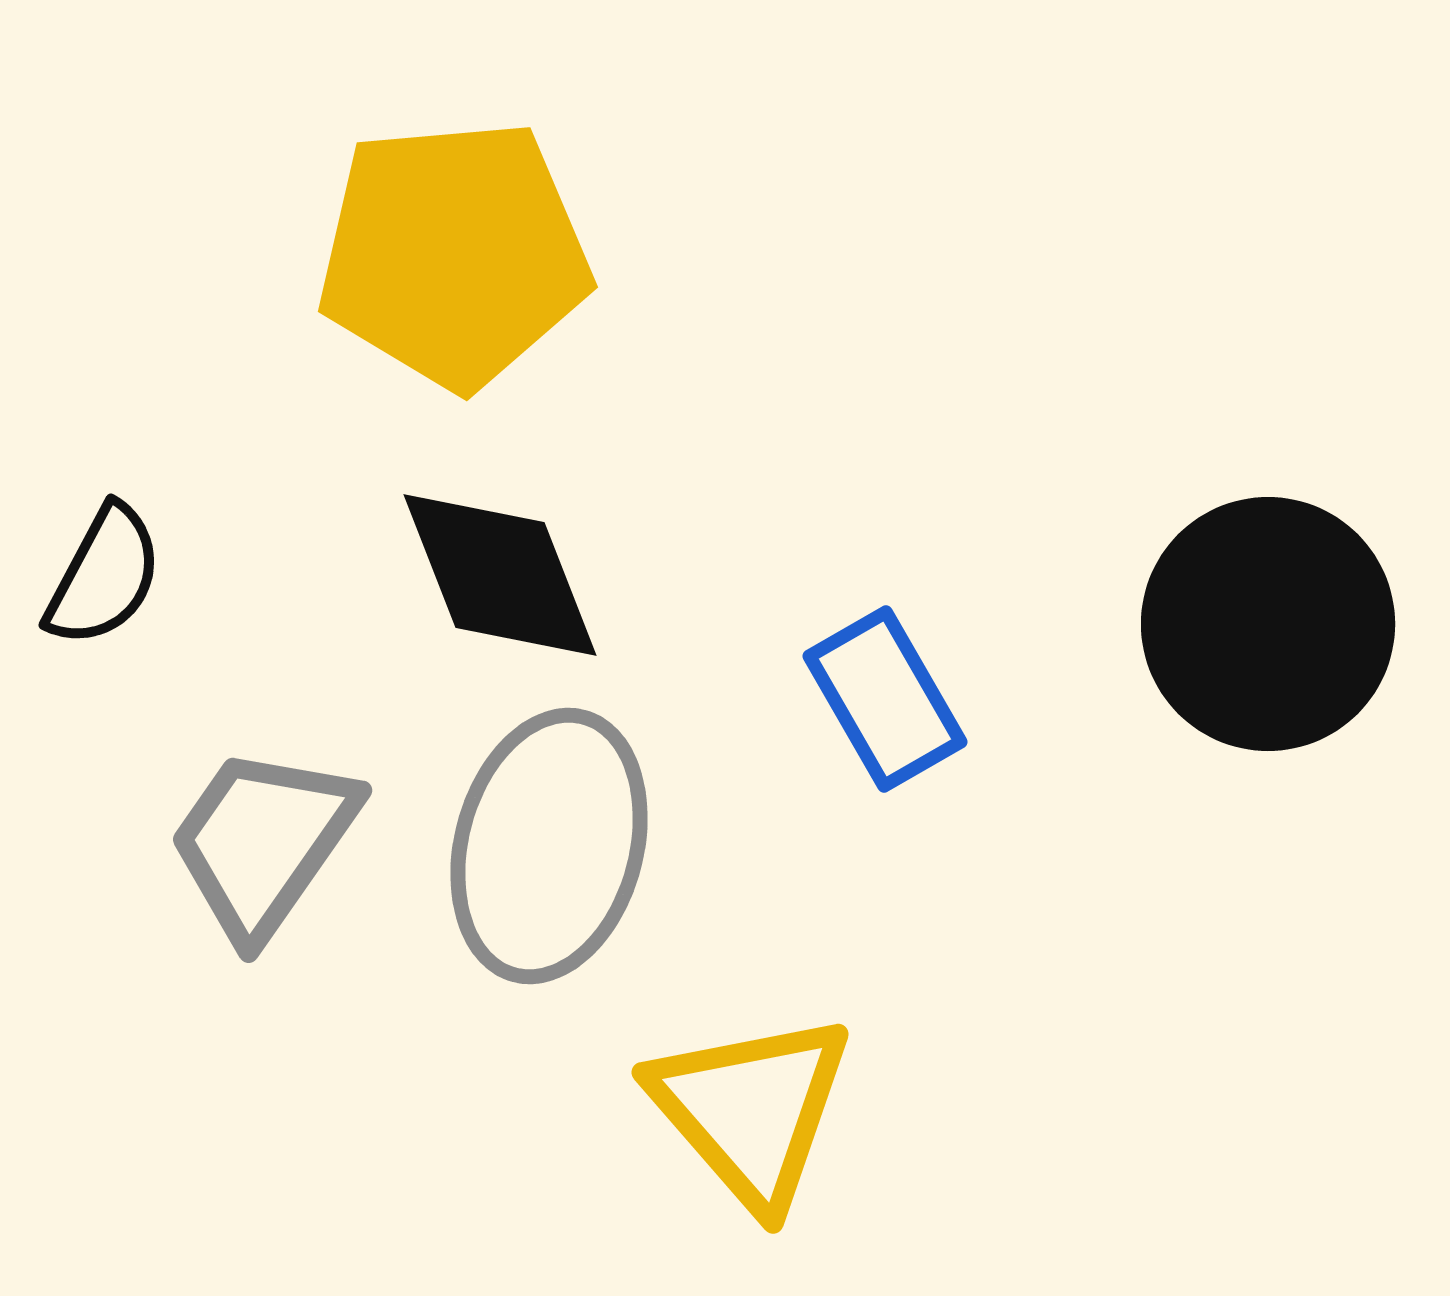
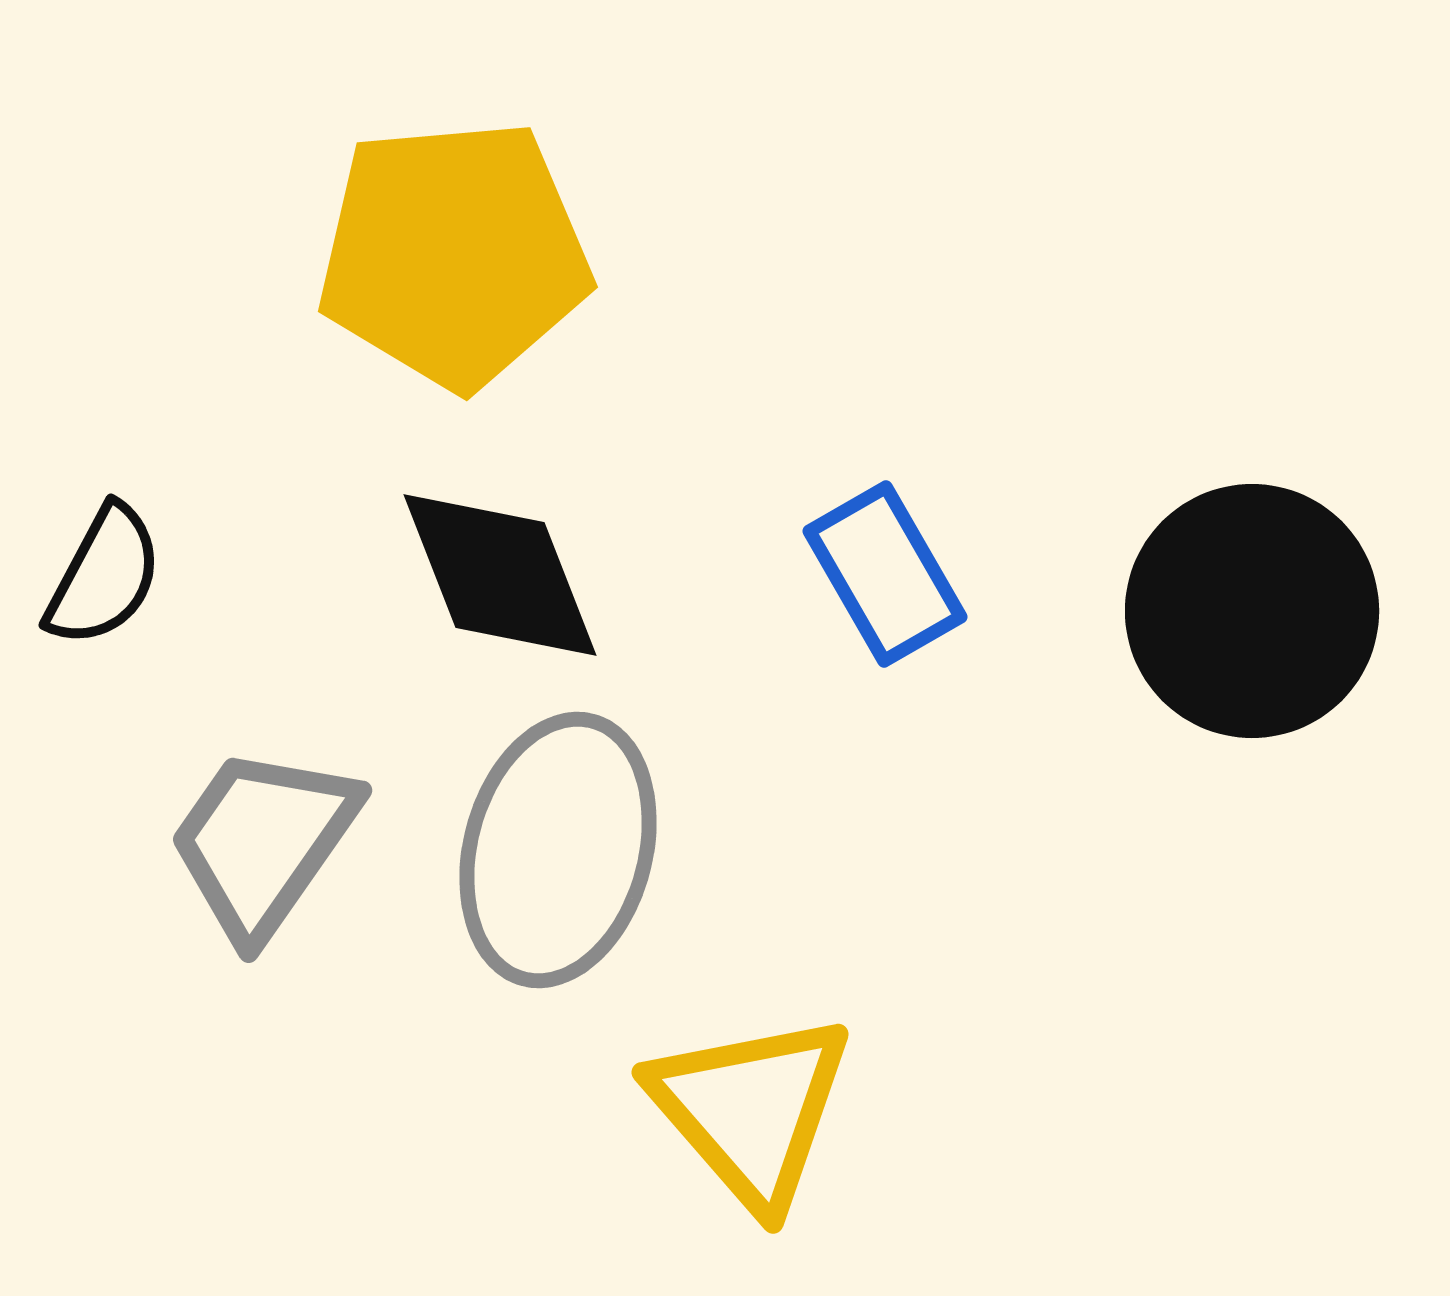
black circle: moved 16 px left, 13 px up
blue rectangle: moved 125 px up
gray ellipse: moved 9 px right, 4 px down
